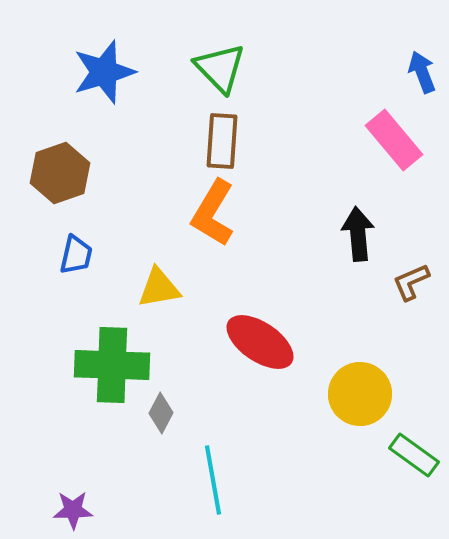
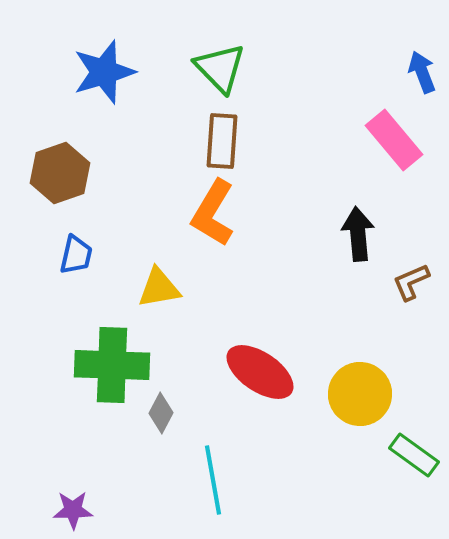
red ellipse: moved 30 px down
